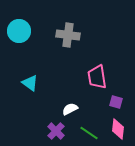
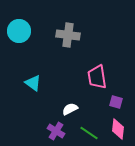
cyan triangle: moved 3 px right
purple cross: rotated 12 degrees counterclockwise
